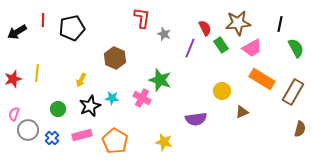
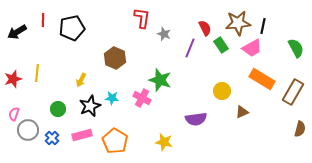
black line: moved 17 px left, 2 px down
